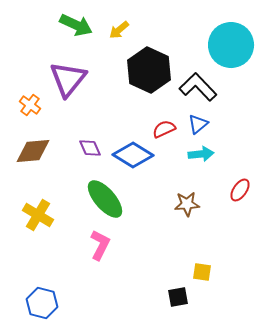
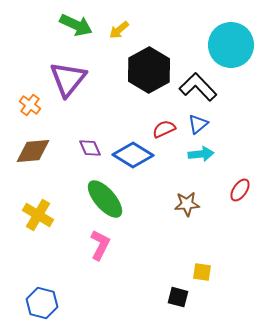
black hexagon: rotated 6 degrees clockwise
black square: rotated 25 degrees clockwise
